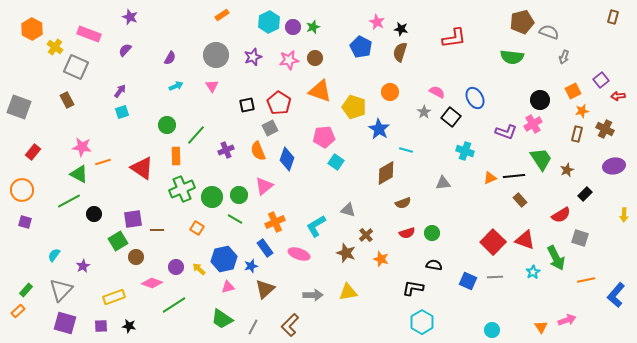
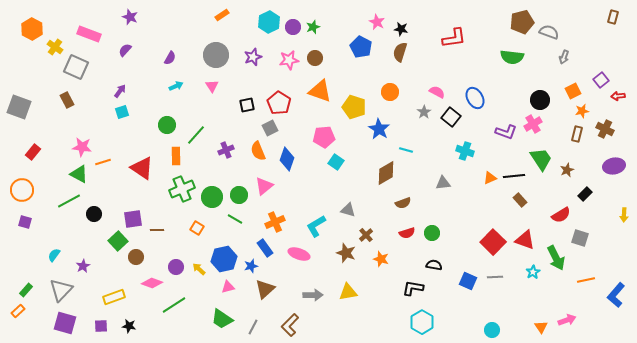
green square at (118, 241): rotated 12 degrees counterclockwise
